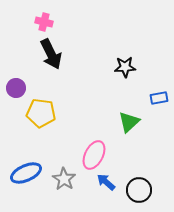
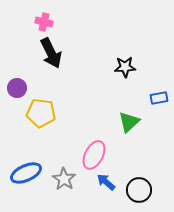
black arrow: moved 1 px up
purple circle: moved 1 px right
